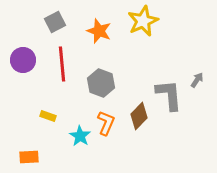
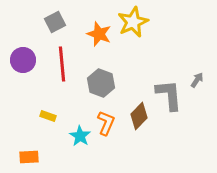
yellow star: moved 10 px left, 1 px down
orange star: moved 3 px down
